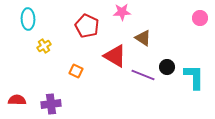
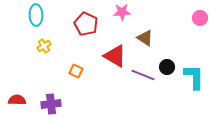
cyan ellipse: moved 8 px right, 4 px up
red pentagon: moved 1 px left, 2 px up
brown triangle: moved 2 px right
